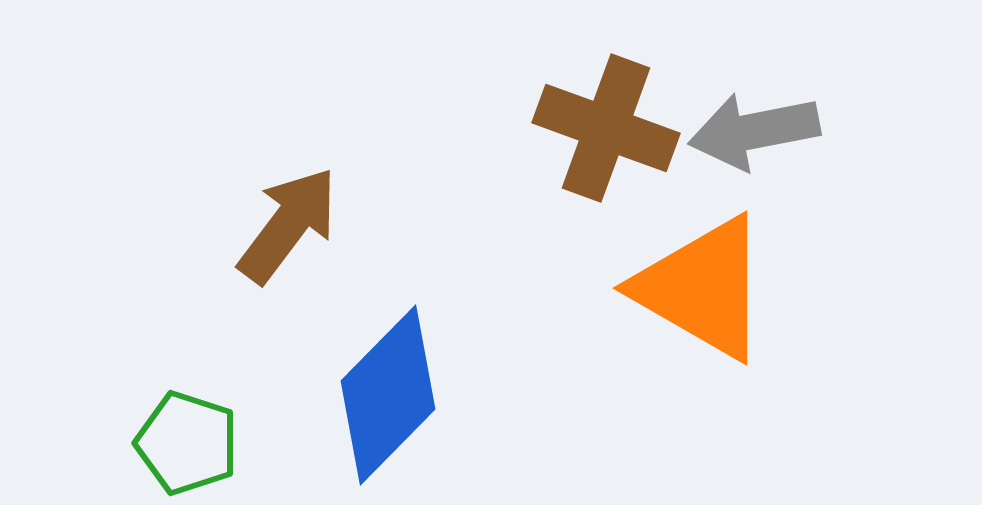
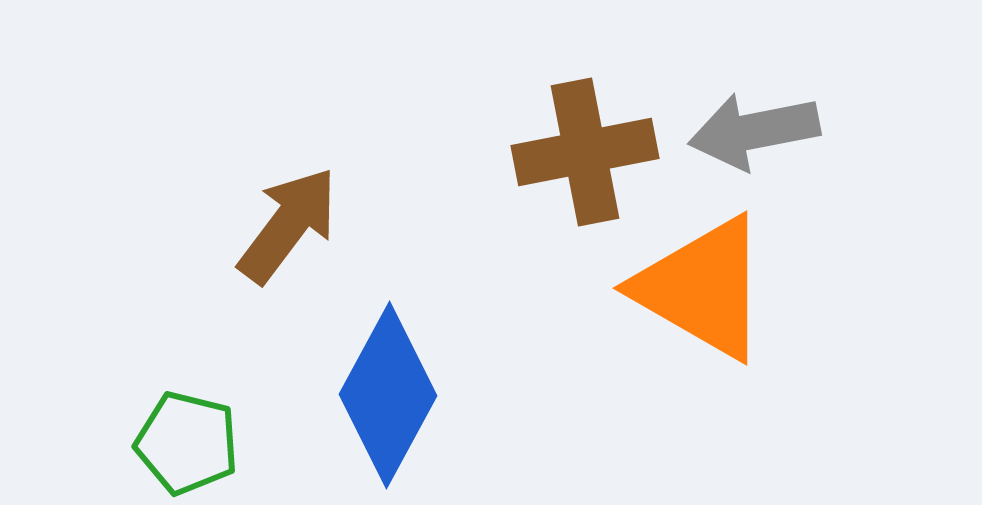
brown cross: moved 21 px left, 24 px down; rotated 31 degrees counterclockwise
blue diamond: rotated 16 degrees counterclockwise
green pentagon: rotated 4 degrees counterclockwise
